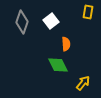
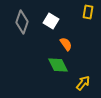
white square: rotated 21 degrees counterclockwise
orange semicircle: rotated 32 degrees counterclockwise
